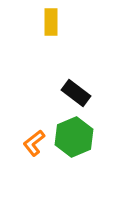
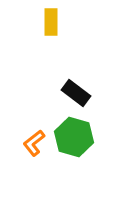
green hexagon: rotated 21 degrees counterclockwise
